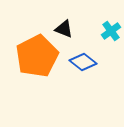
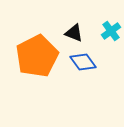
black triangle: moved 10 px right, 4 px down
blue diamond: rotated 16 degrees clockwise
